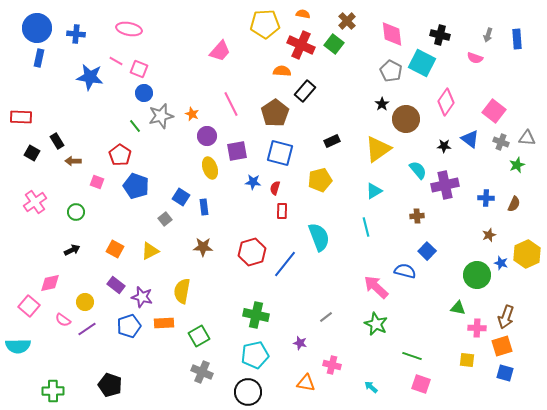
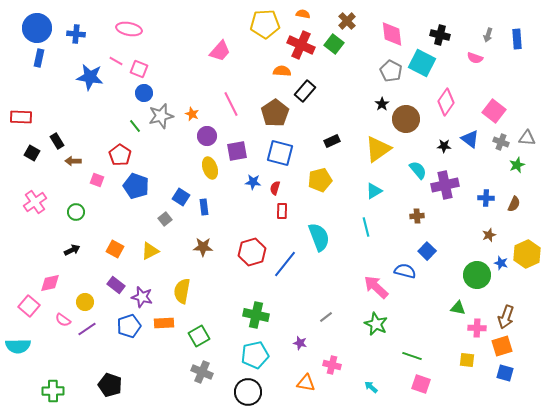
pink square at (97, 182): moved 2 px up
